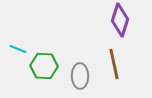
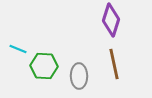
purple diamond: moved 9 px left
gray ellipse: moved 1 px left
